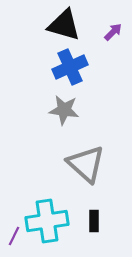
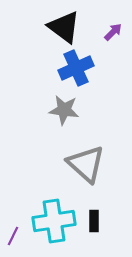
black triangle: moved 2 px down; rotated 21 degrees clockwise
blue cross: moved 6 px right, 1 px down
cyan cross: moved 7 px right
purple line: moved 1 px left
